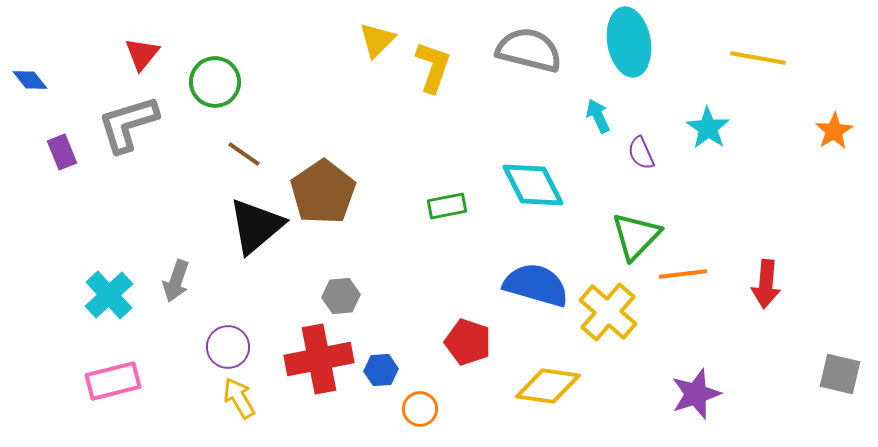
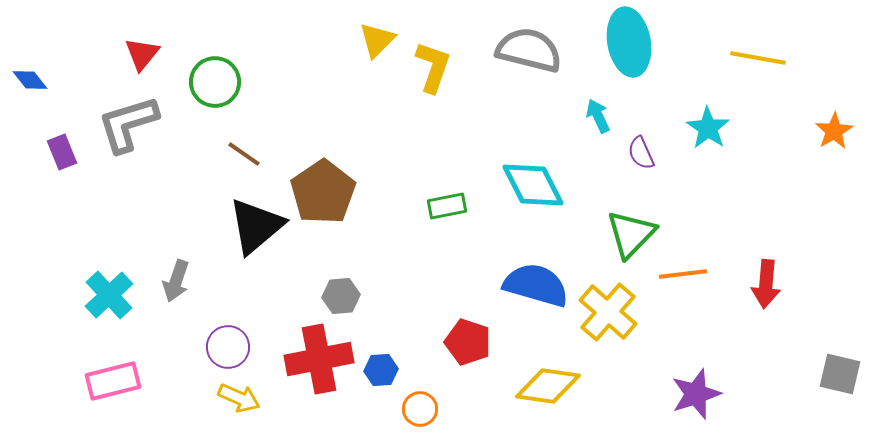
green triangle: moved 5 px left, 2 px up
yellow arrow: rotated 144 degrees clockwise
